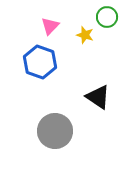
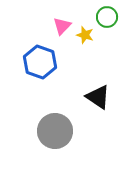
pink triangle: moved 12 px right
